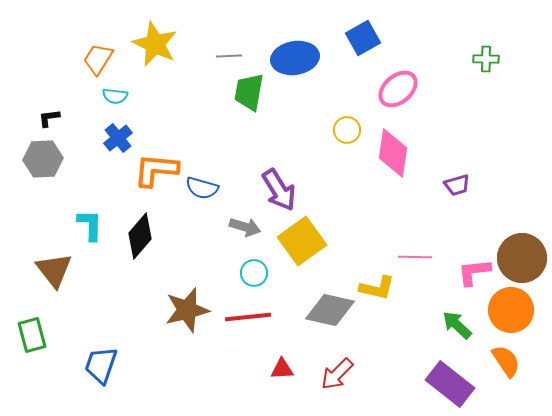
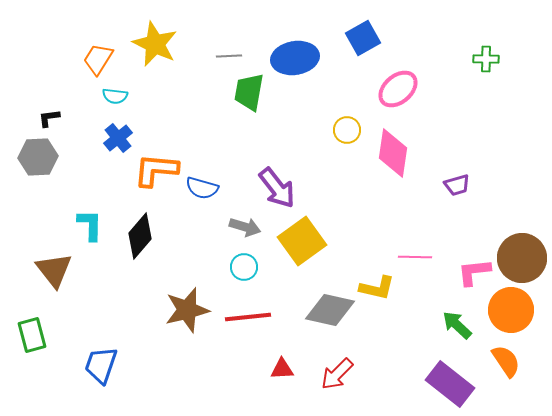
gray hexagon: moved 5 px left, 2 px up
purple arrow: moved 2 px left, 2 px up; rotated 6 degrees counterclockwise
cyan circle: moved 10 px left, 6 px up
